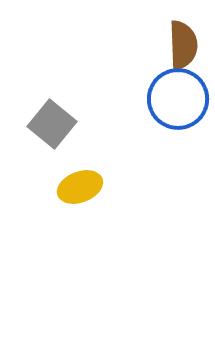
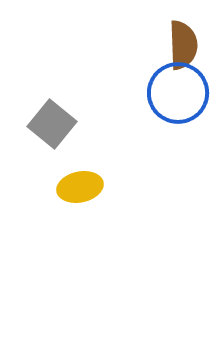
blue circle: moved 6 px up
yellow ellipse: rotated 9 degrees clockwise
